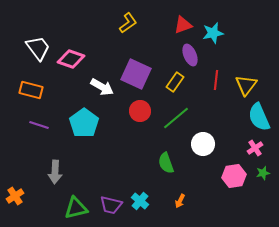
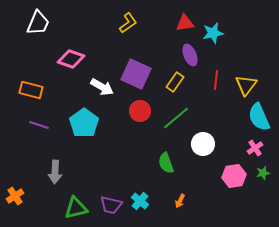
red triangle: moved 2 px right, 2 px up; rotated 12 degrees clockwise
white trapezoid: moved 25 px up; rotated 60 degrees clockwise
